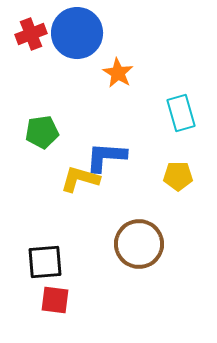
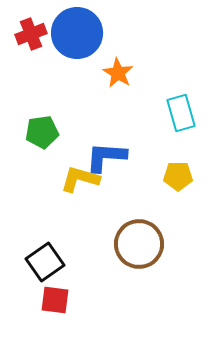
black square: rotated 30 degrees counterclockwise
